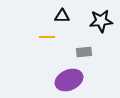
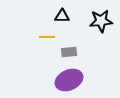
gray rectangle: moved 15 px left
